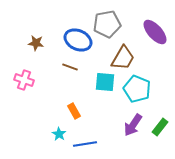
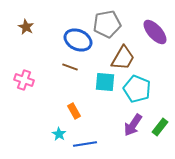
brown star: moved 10 px left, 16 px up; rotated 21 degrees clockwise
